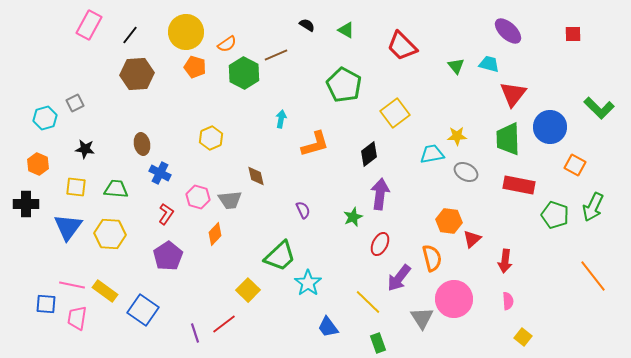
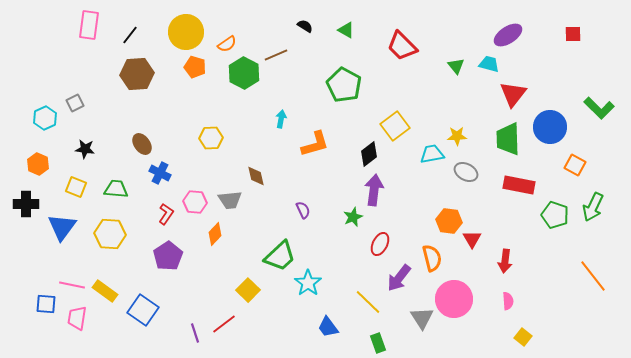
pink rectangle at (89, 25): rotated 20 degrees counterclockwise
black semicircle at (307, 25): moved 2 px left, 1 px down
purple ellipse at (508, 31): moved 4 px down; rotated 76 degrees counterclockwise
yellow square at (395, 113): moved 13 px down
cyan hexagon at (45, 118): rotated 10 degrees counterclockwise
yellow hexagon at (211, 138): rotated 20 degrees clockwise
brown ellipse at (142, 144): rotated 25 degrees counterclockwise
yellow square at (76, 187): rotated 15 degrees clockwise
purple arrow at (380, 194): moved 6 px left, 4 px up
pink hexagon at (198, 197): moved 3 px left, 5 px down; rotated 10 degrees counterclockwise
blue triangle at (68, 227): moved 6 px left
red triangle at (472, 239): rotated 18 degrees counterclockwise
